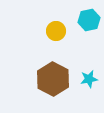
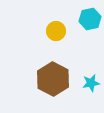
cyan hexagon: moved 1 px right, 1 px up
cyan star: moved 2 px right, 4 px down
